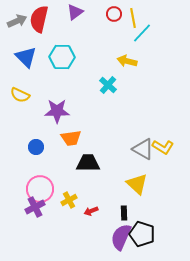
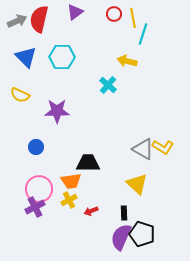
cyan line: moved 1 px right, 1 px down; rotated 25 degrees counterclockwise
orange trapezoid: moved 43 px down
pink circle: moved 1 px left
